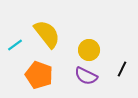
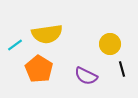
yellow semicircle: rotated 120 degrees clockwise
yellow circle: moved 21 px right, 6 px up
black line: rotated 42 degrees counterclockwise
orange pentagon: moved 6 px up; rotated 12 degrees clockwise
